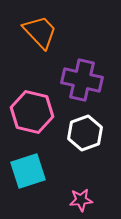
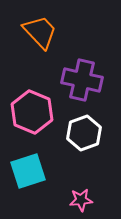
pink hexagon: rotated 9 degrees clockwise
white hexagon: moved 1 px left
